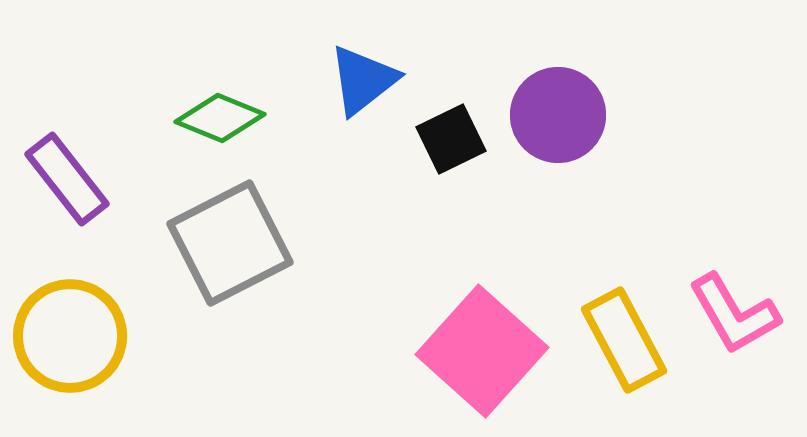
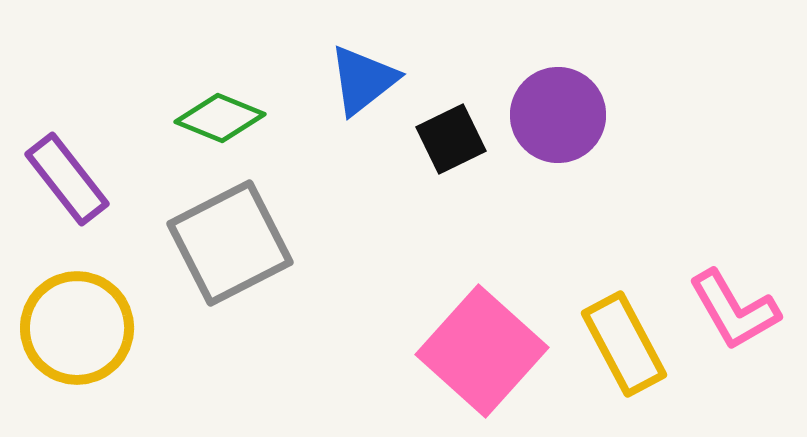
pink L-shape: moved 4 px up
yellow circle: moved 7 px right, 8 px up
yellow rectangle: moved 4 px down
